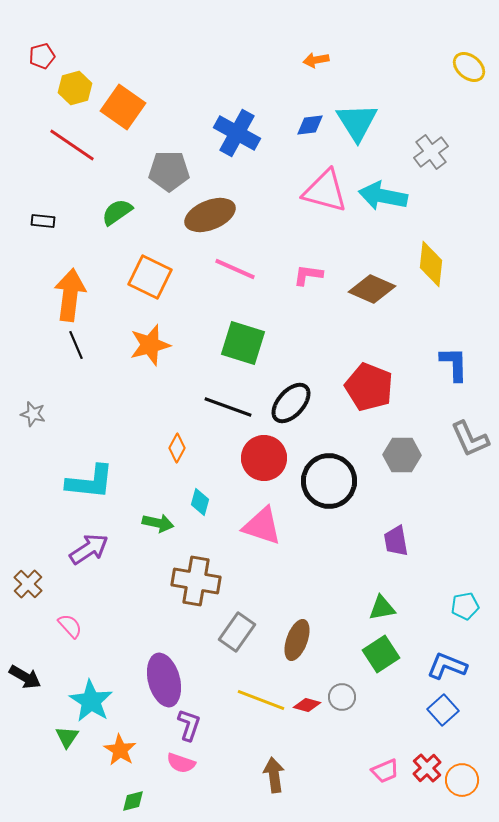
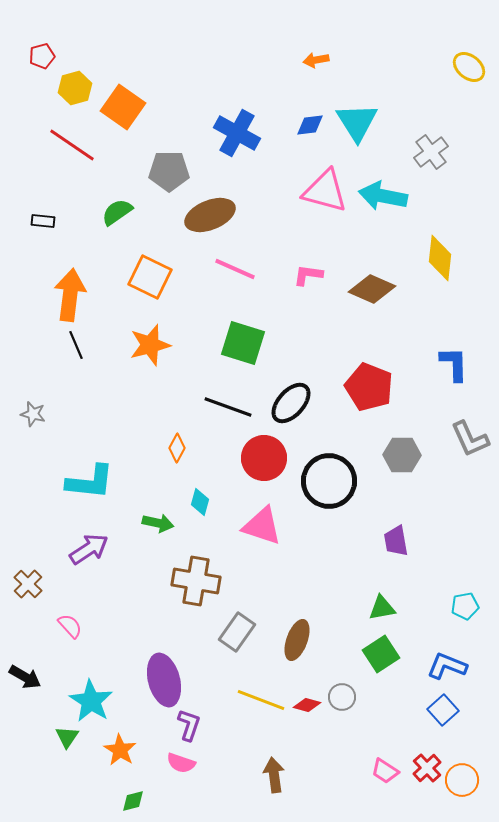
yellow diamond at (431, 264): moved 9 px right, 6 px up
pink trapezoid at (385, 771): rotated 56 degrees clockwise
